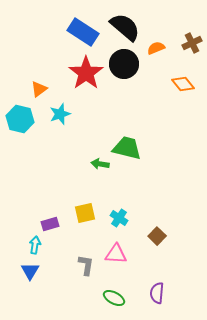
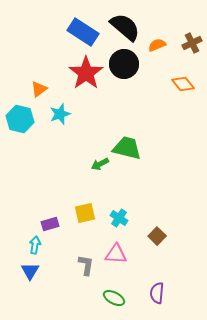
orange semicircle: moved 1 px right, 3 px up
green arrow: rotated 36 degrees counterclockwise
